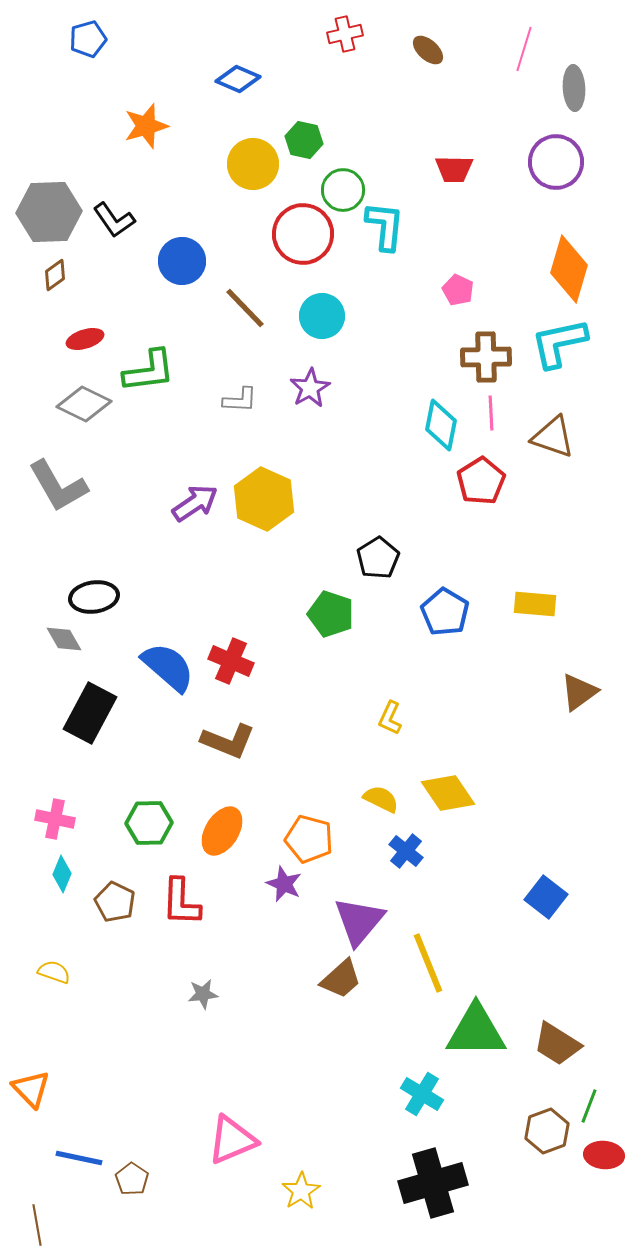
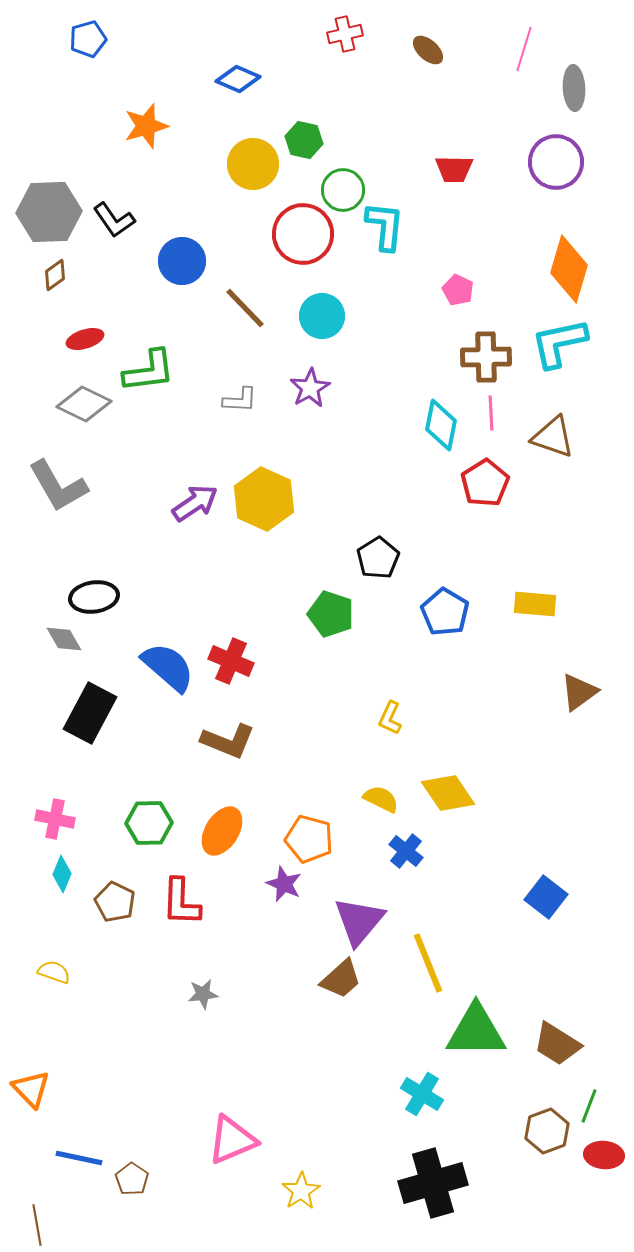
red pentagon at (481, 481): moved 4 px right, 2 px down
